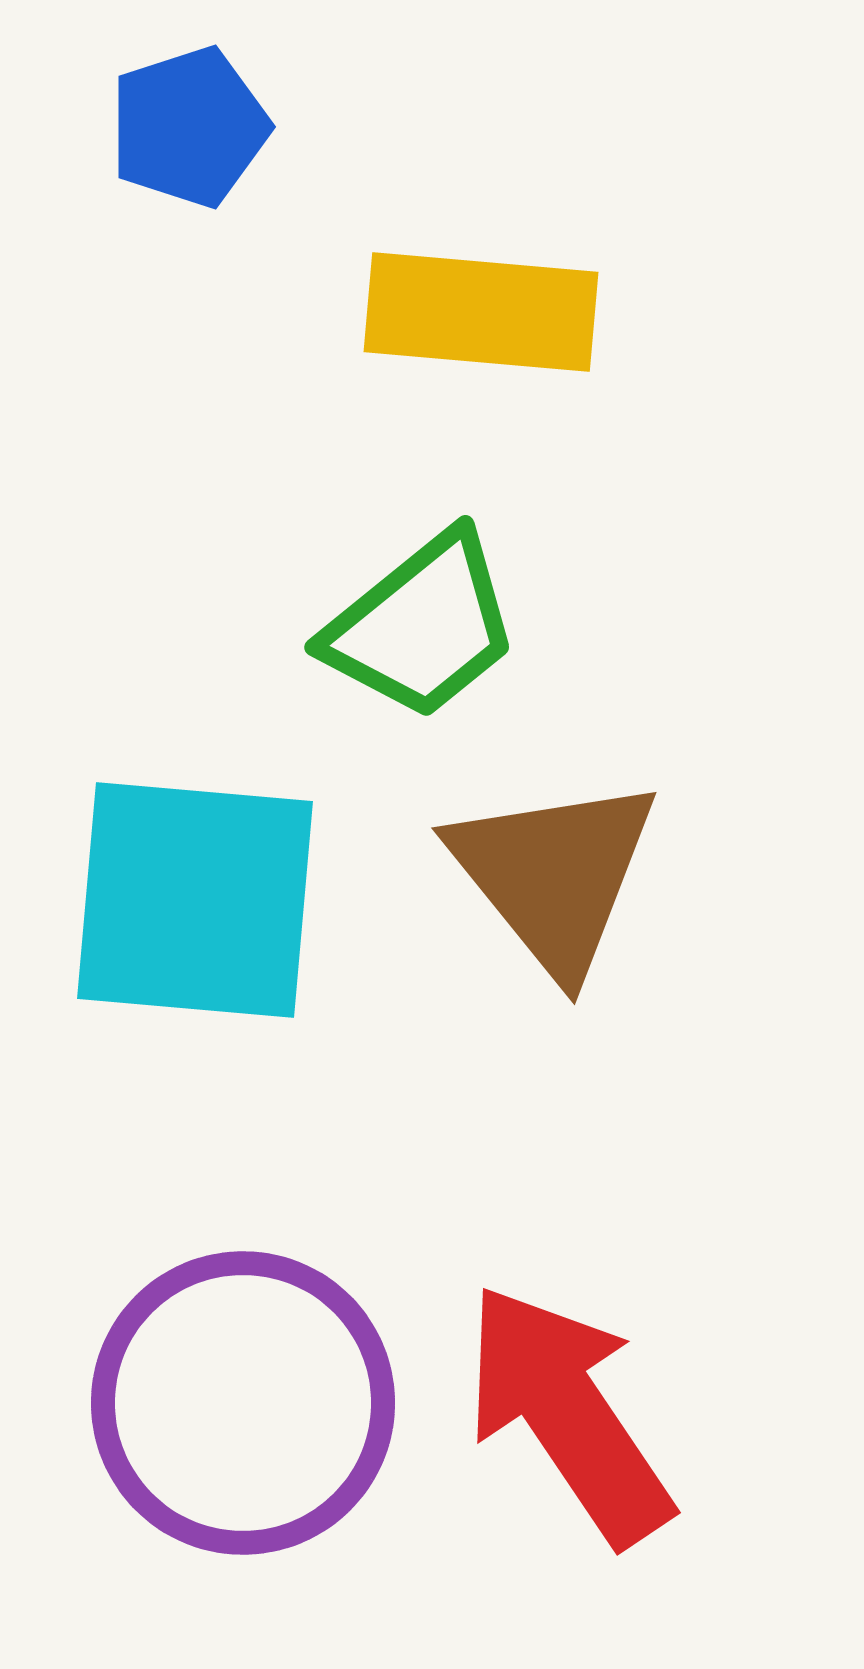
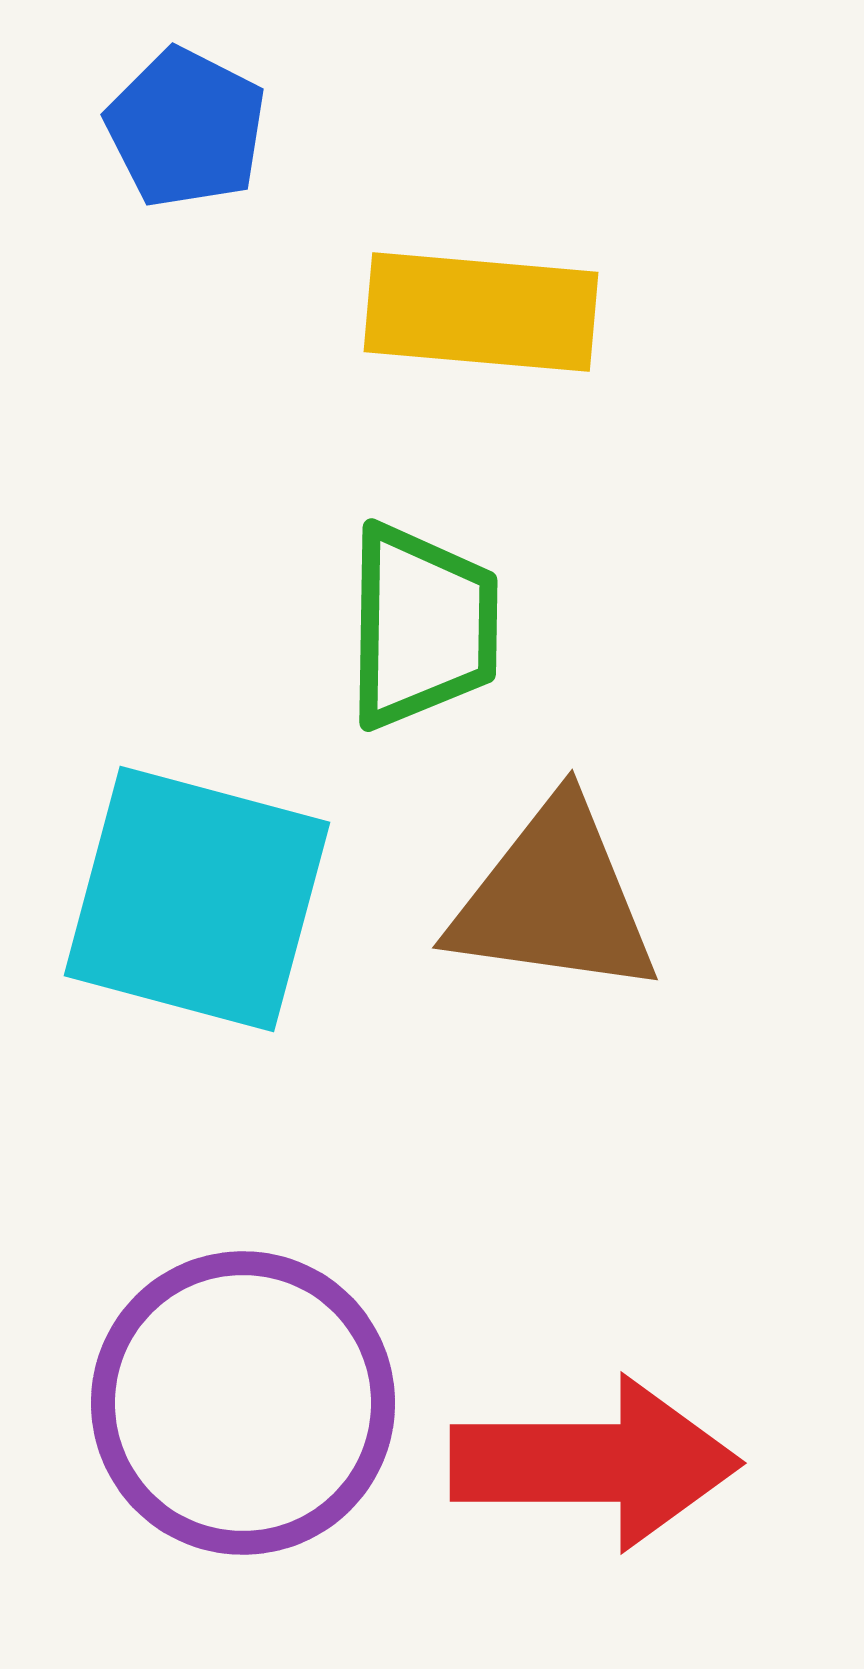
blue pentagon: moved 3 px left, 1 px down; rotated 27 degrees counterclockwise
green trapezoid: rotated 50 degrees counterclockwise
brown triangle: moved 24 px down; rotated 43 degrees counterclockwise
cyan square: moved 2 px right, 1 px up; rotated 10 degrees clockwise
red arrow: moved 27 px right, 49 px down; rotated 124 degrees clockwise
